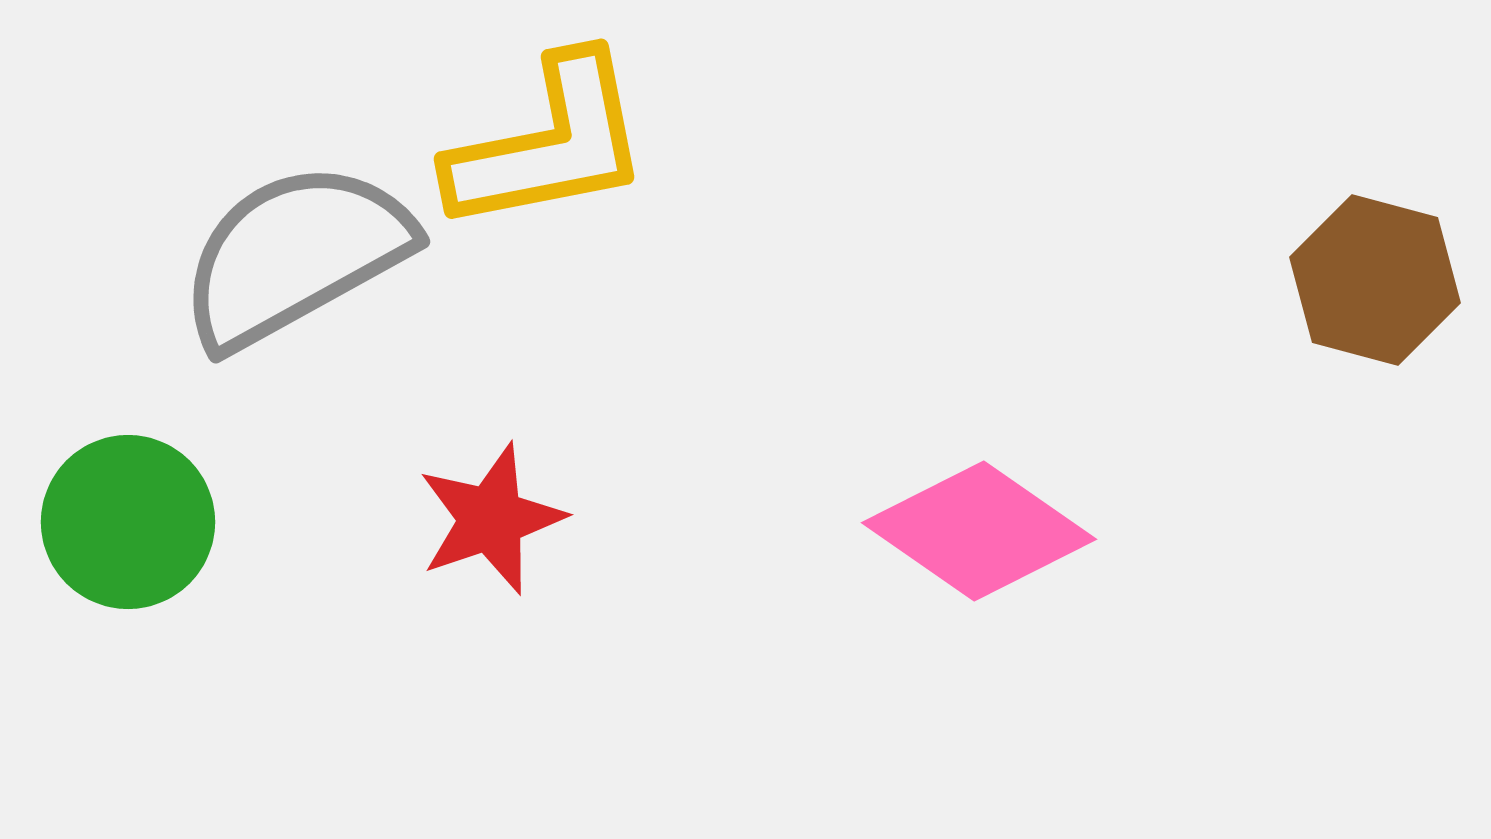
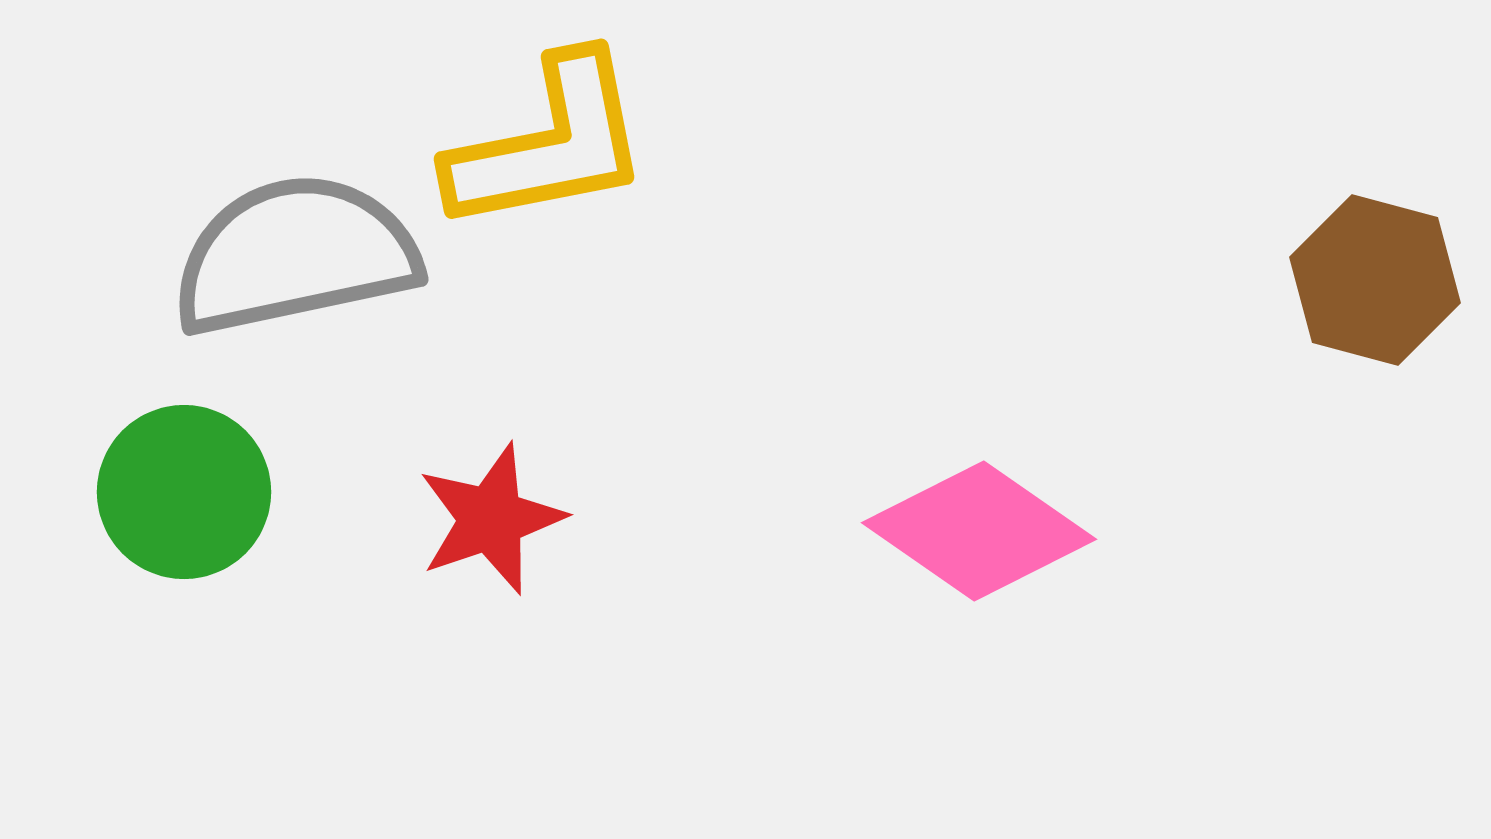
gray semicircle: rotated 17 degrees clockwise
green circle: moved 56 px right, 30 px up
